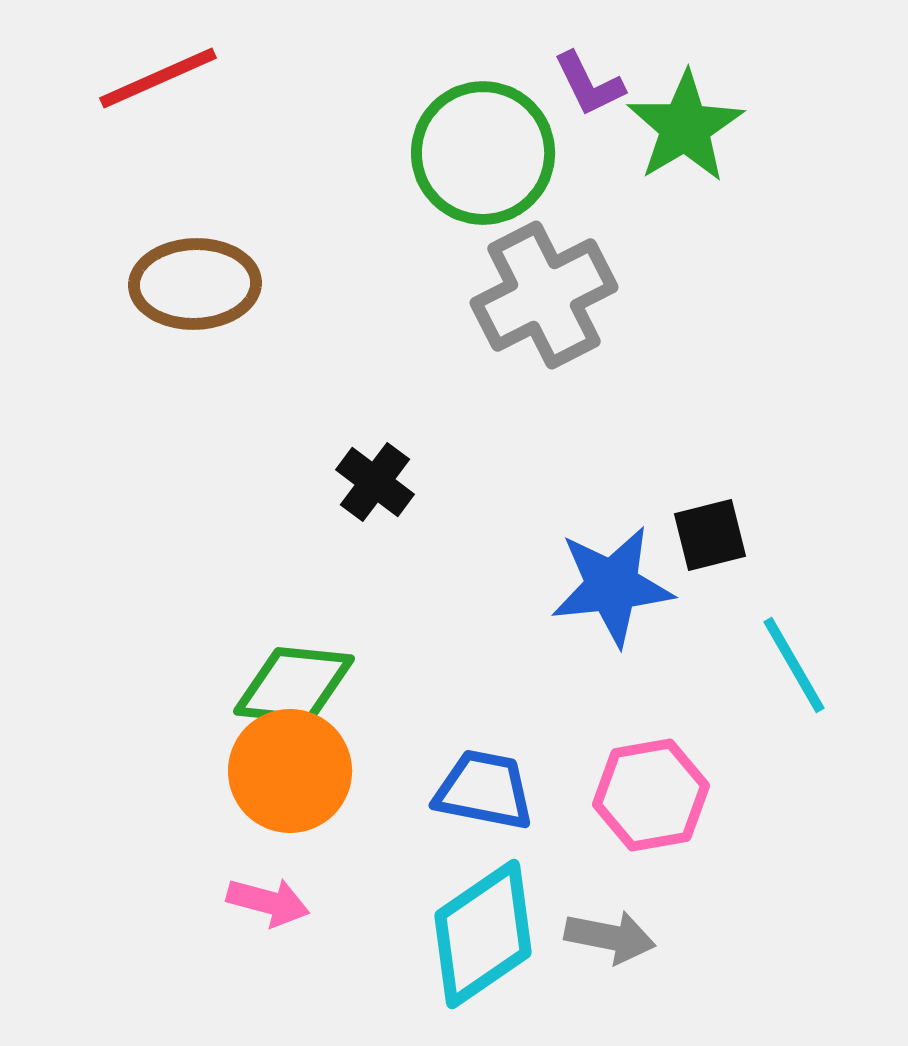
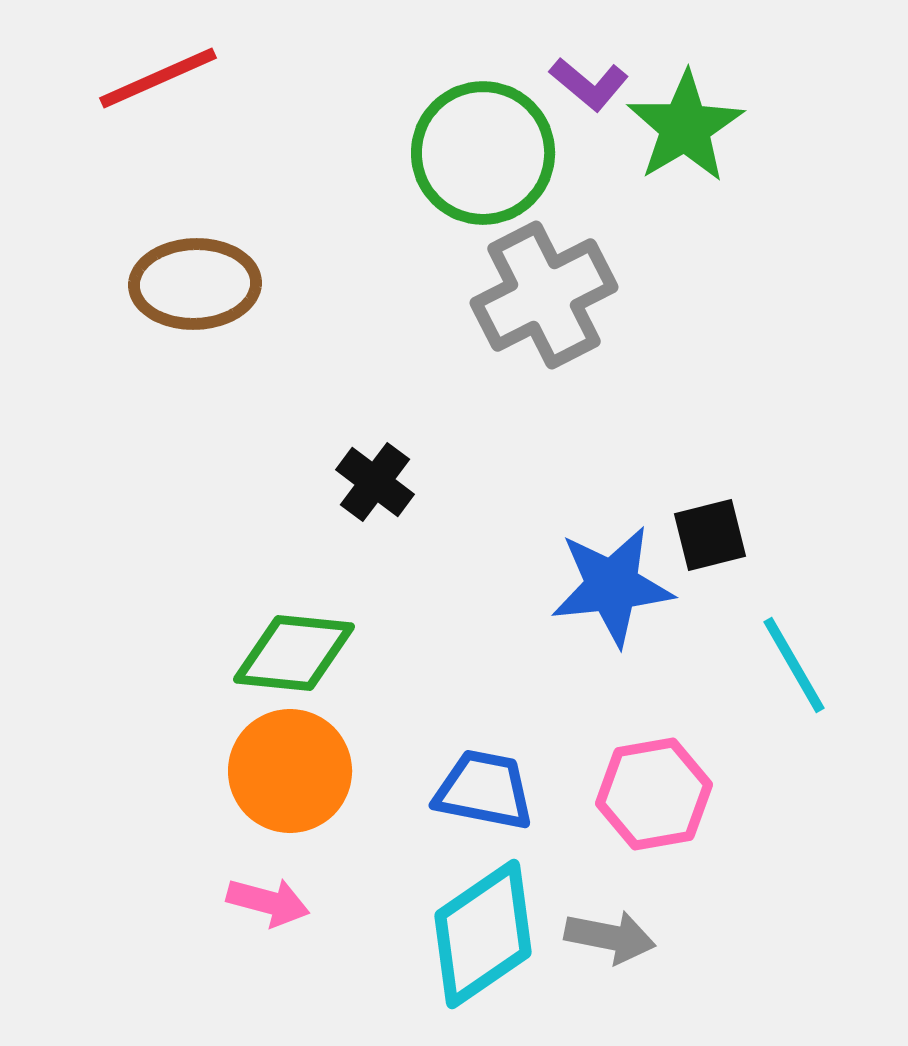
purple L-shape: rotated 24 degrees counterclockwise
green diamond: moved 32 px up
pink hexagon: moved 3 px right, 1 px up
